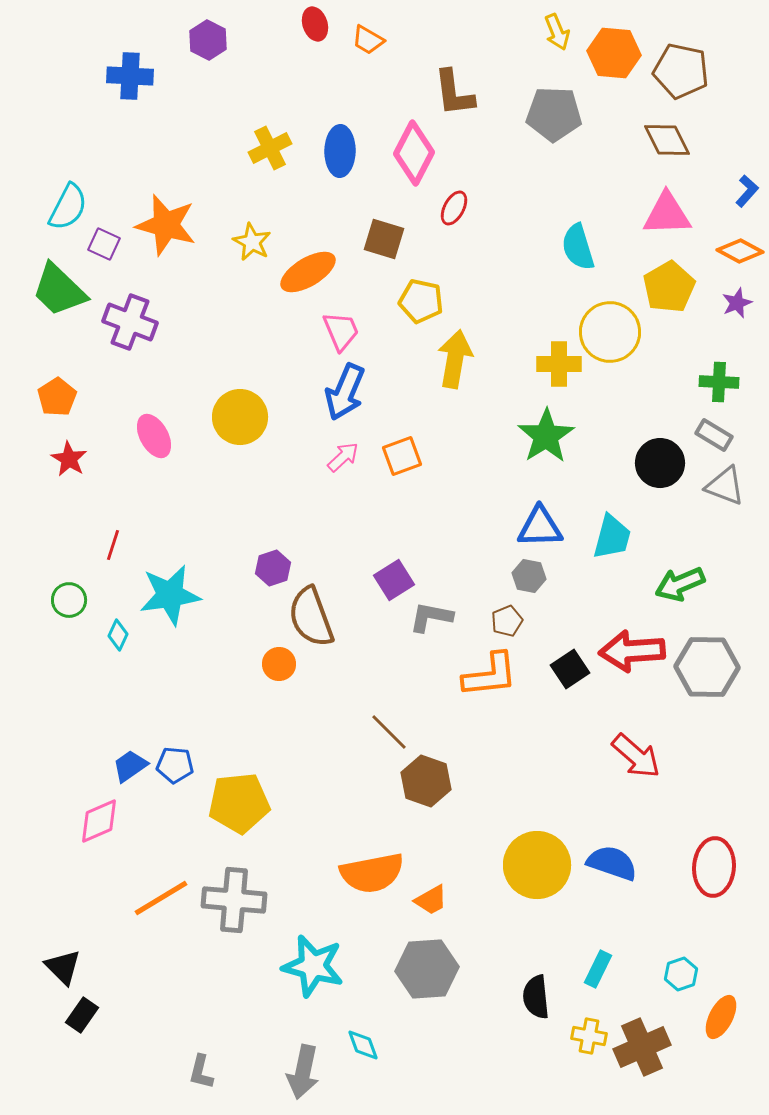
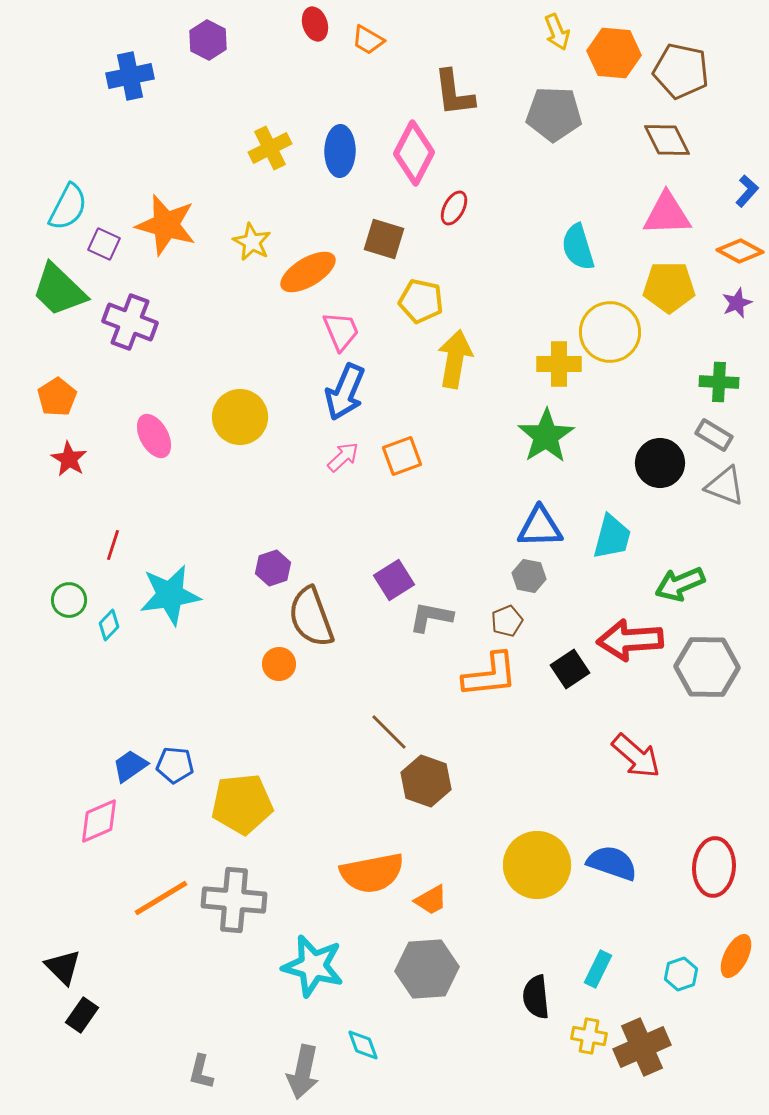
blue cross at (130, 76): rotated 15 degrees counterclockwise
yellow pentagon at (669, 287): rotated 30 degrees clockwise
cyan diamond at (118, 635): moved 9 px left, 10 px up; rotated 20 degrees clockwise
red arrow at (632, 651): moved 2 px left, 11 px up
yellow pentagon at (239, 803): moved 3 px right, 1 px down
orange ellipse at (721, 1017): moved 15 px right, 61 px up
